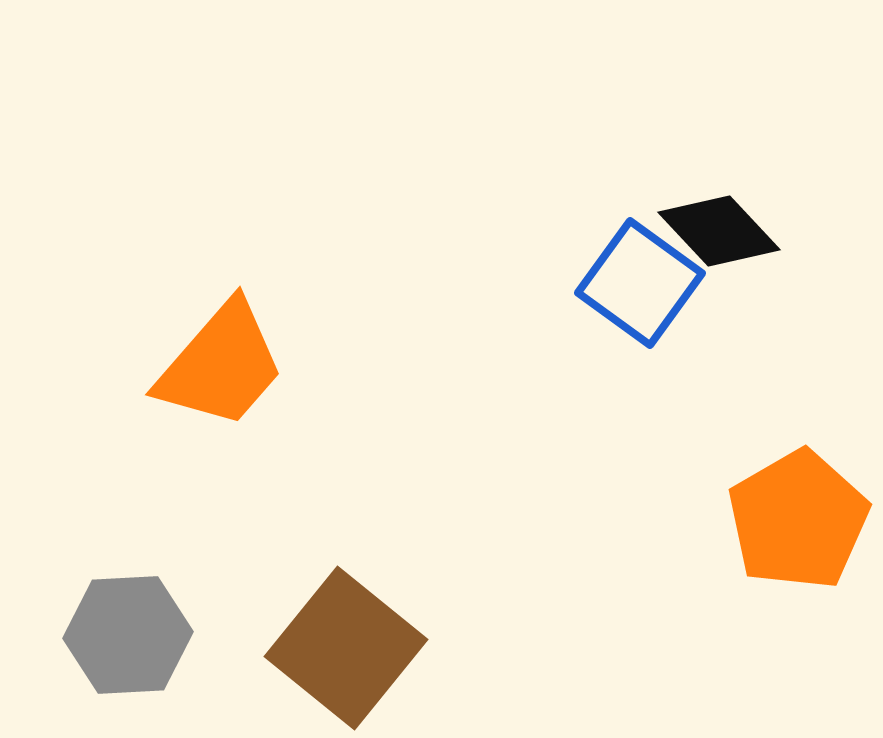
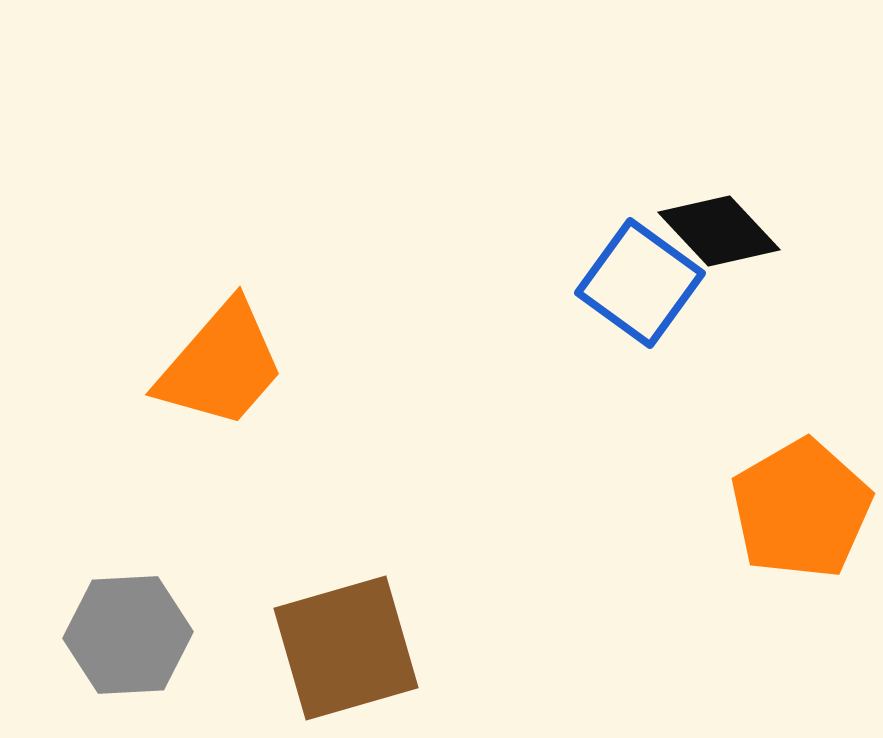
orange pentagon: moved 3 px right, 11 px up
brown square: rotated 35 degrees clockwise
